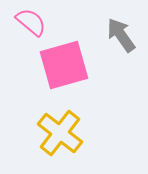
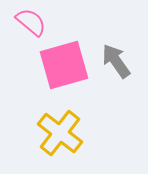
gray arrow: moved 5 px left, 26 px down
